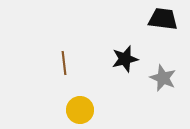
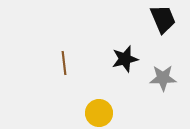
black trapezoid: rotated 60 degrees clockwise
gray star: rotated 24 degrees counterclockwise
yellow circle: moved 19 px right, 3 px down
